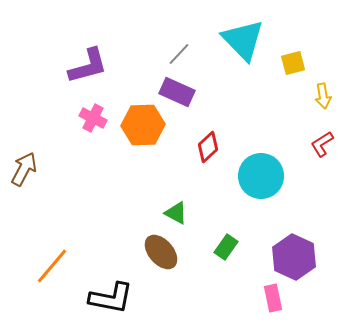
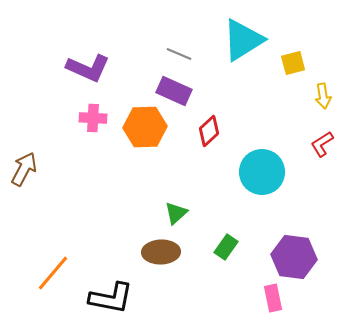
cyan triangle: rotated 42 degrees clockwise
gray line: rotated 70 degrees clockwise
purple L-shape: moved 2 px down; rotated 39 degrees clockwise
purple rectangle: moved 3 px left, 1 px up
pink cross: rotated 24 degrees counterclockwise
orange hexagon: moved 2 px right, 2 px down
red diamond: moved 1 px right, 16 px up
cyan circle: moved 1 px right, 4 px up
green triangle: rotated 50 degrees clockwise
brown ellipse: rotated 51 degrees counterclockwise
purple hexagon: rotated 18 degrees counterclockwise
orange line: moved 1 px right, 7 px down
